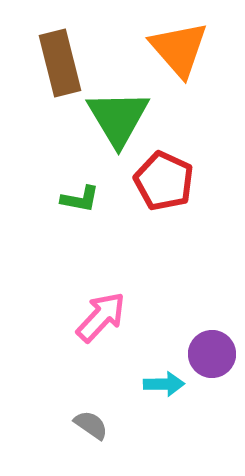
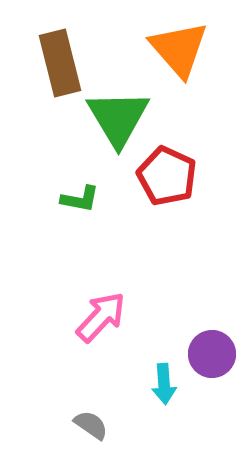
red pentagon: moved 3 px right, 5 px up
cyan arrow: rotated 87 degrees clockwise
